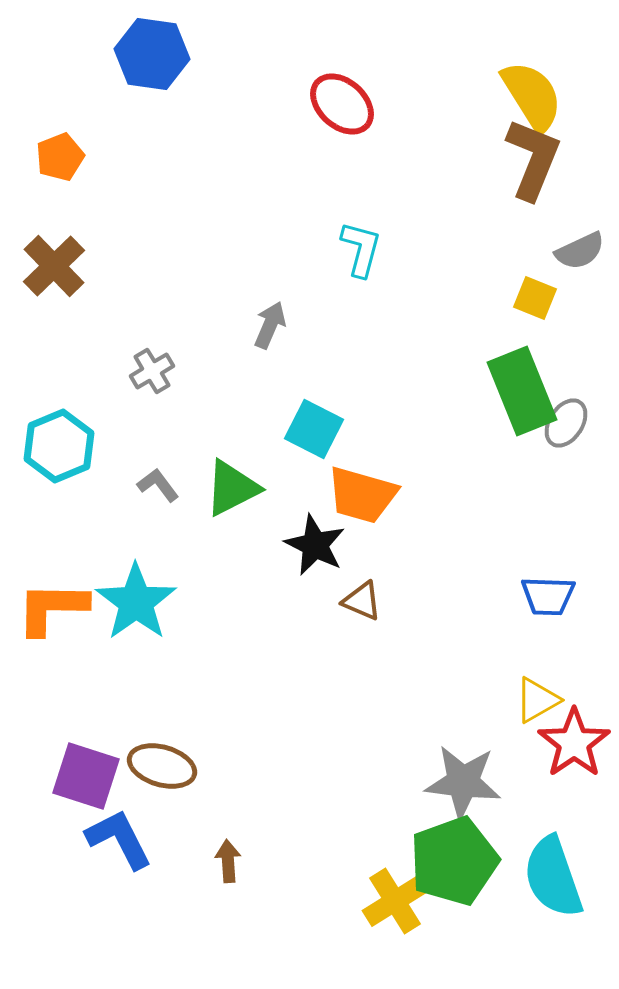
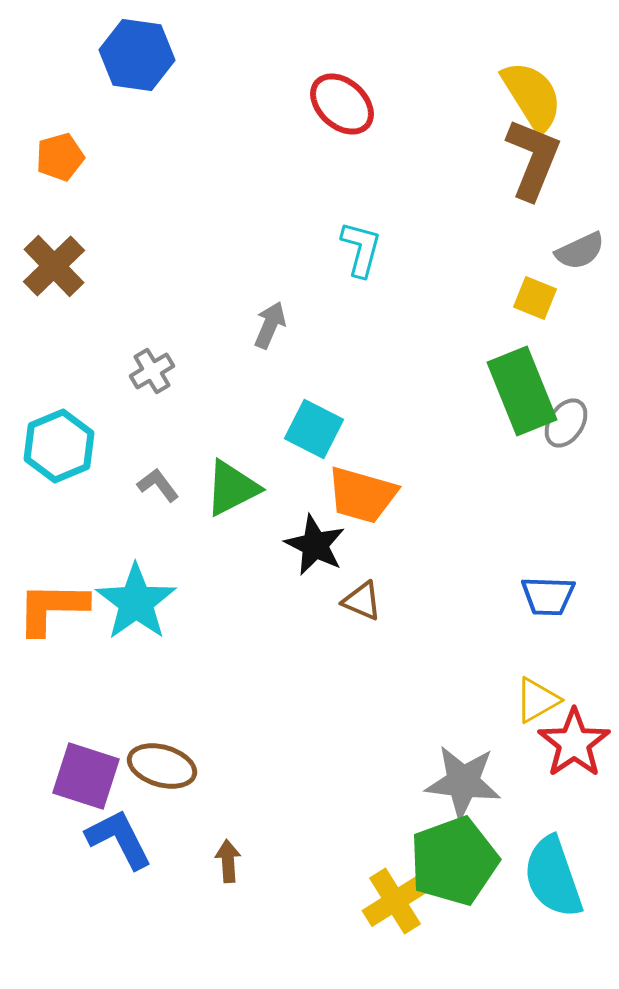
blue hexagon: moved 15 px left, 1 px down
orange pentagon: rotated 6 degrees clockwise
